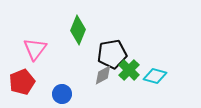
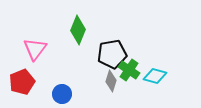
green cross: rotated 10 degrees counterclockwise
gray diamond: moved 8 px right, 6 px down; rotated 45 degrees counterclockwise
